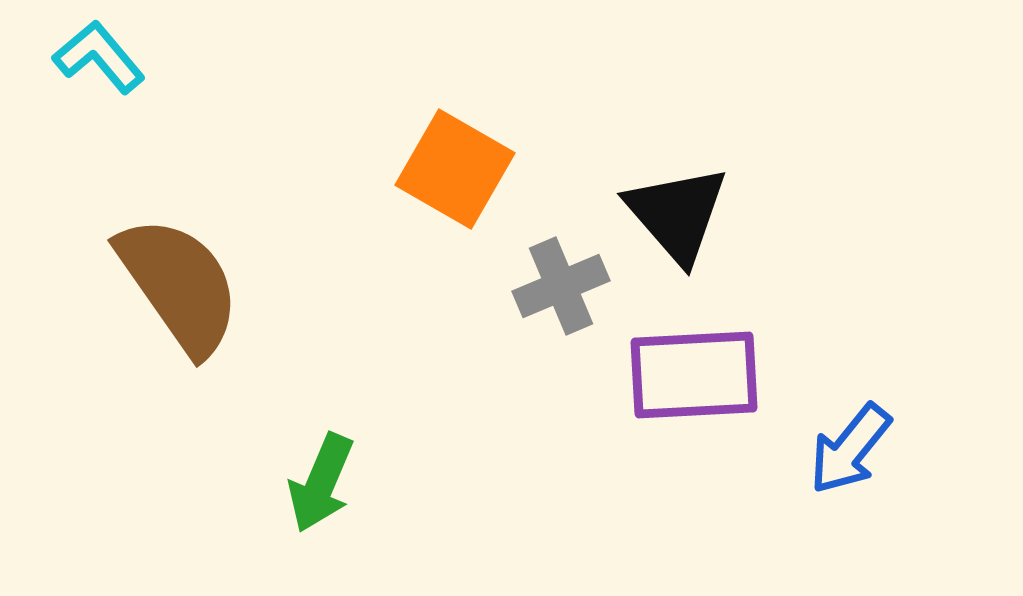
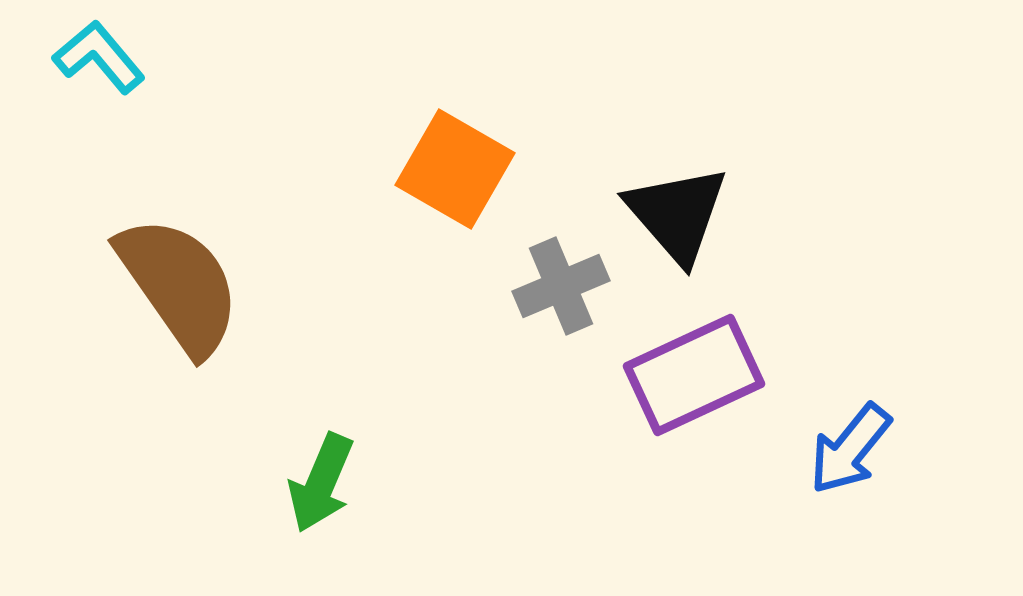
purple rectangle: rotated 22 degrees counterclockwise
